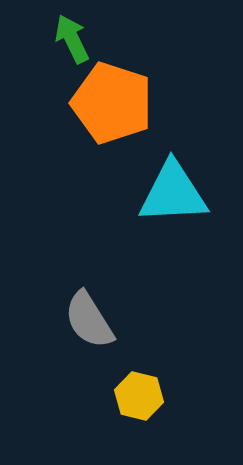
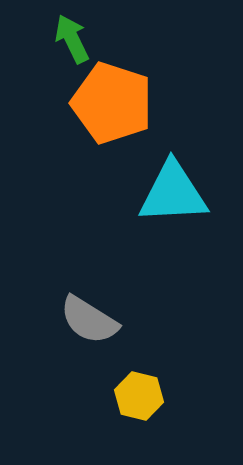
gray semicircle: rotated 26 degrees counterclockwise
